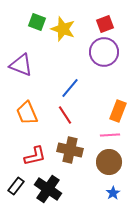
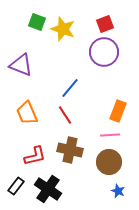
blue star: moved 5 px right, 2 px up; rotated 16 degrees counterclockwise
